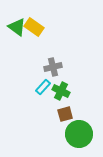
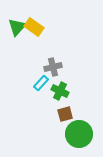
green triangle: rotated 36 degrees clockwise
cyan rectangle: moved 2 px left, 4 px up
green cross: moved 1 px left
